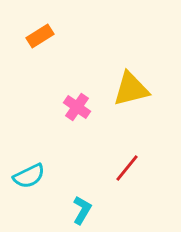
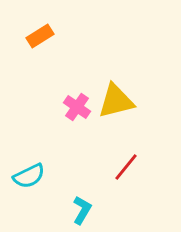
yellow triangle: moved 15 px left, 12 px down
red line: moved 1 px left, 1 px up
